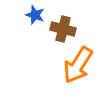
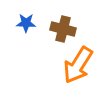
blue star: moved 9 px left, 8 px down; rotated 18 degrees counterclockwise
